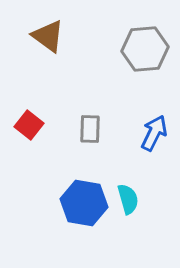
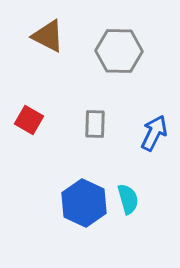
brown triangle: rotated 9 degrees counterclockwise
gray hexagon: moved 26 px left, 2 px down; rotated 6 degrees clockwise
red square: moved 5 px up; rotated 8 degrees counterclockwise
gray rectangle: moved 5 px right, 5 px up
blue hexagon: rotated 15 degrees clockwise
